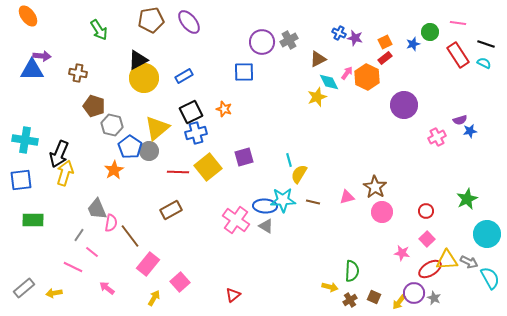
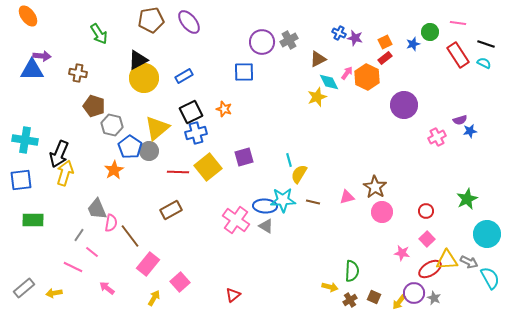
green arrow at (99, 30): moved 4 px down
